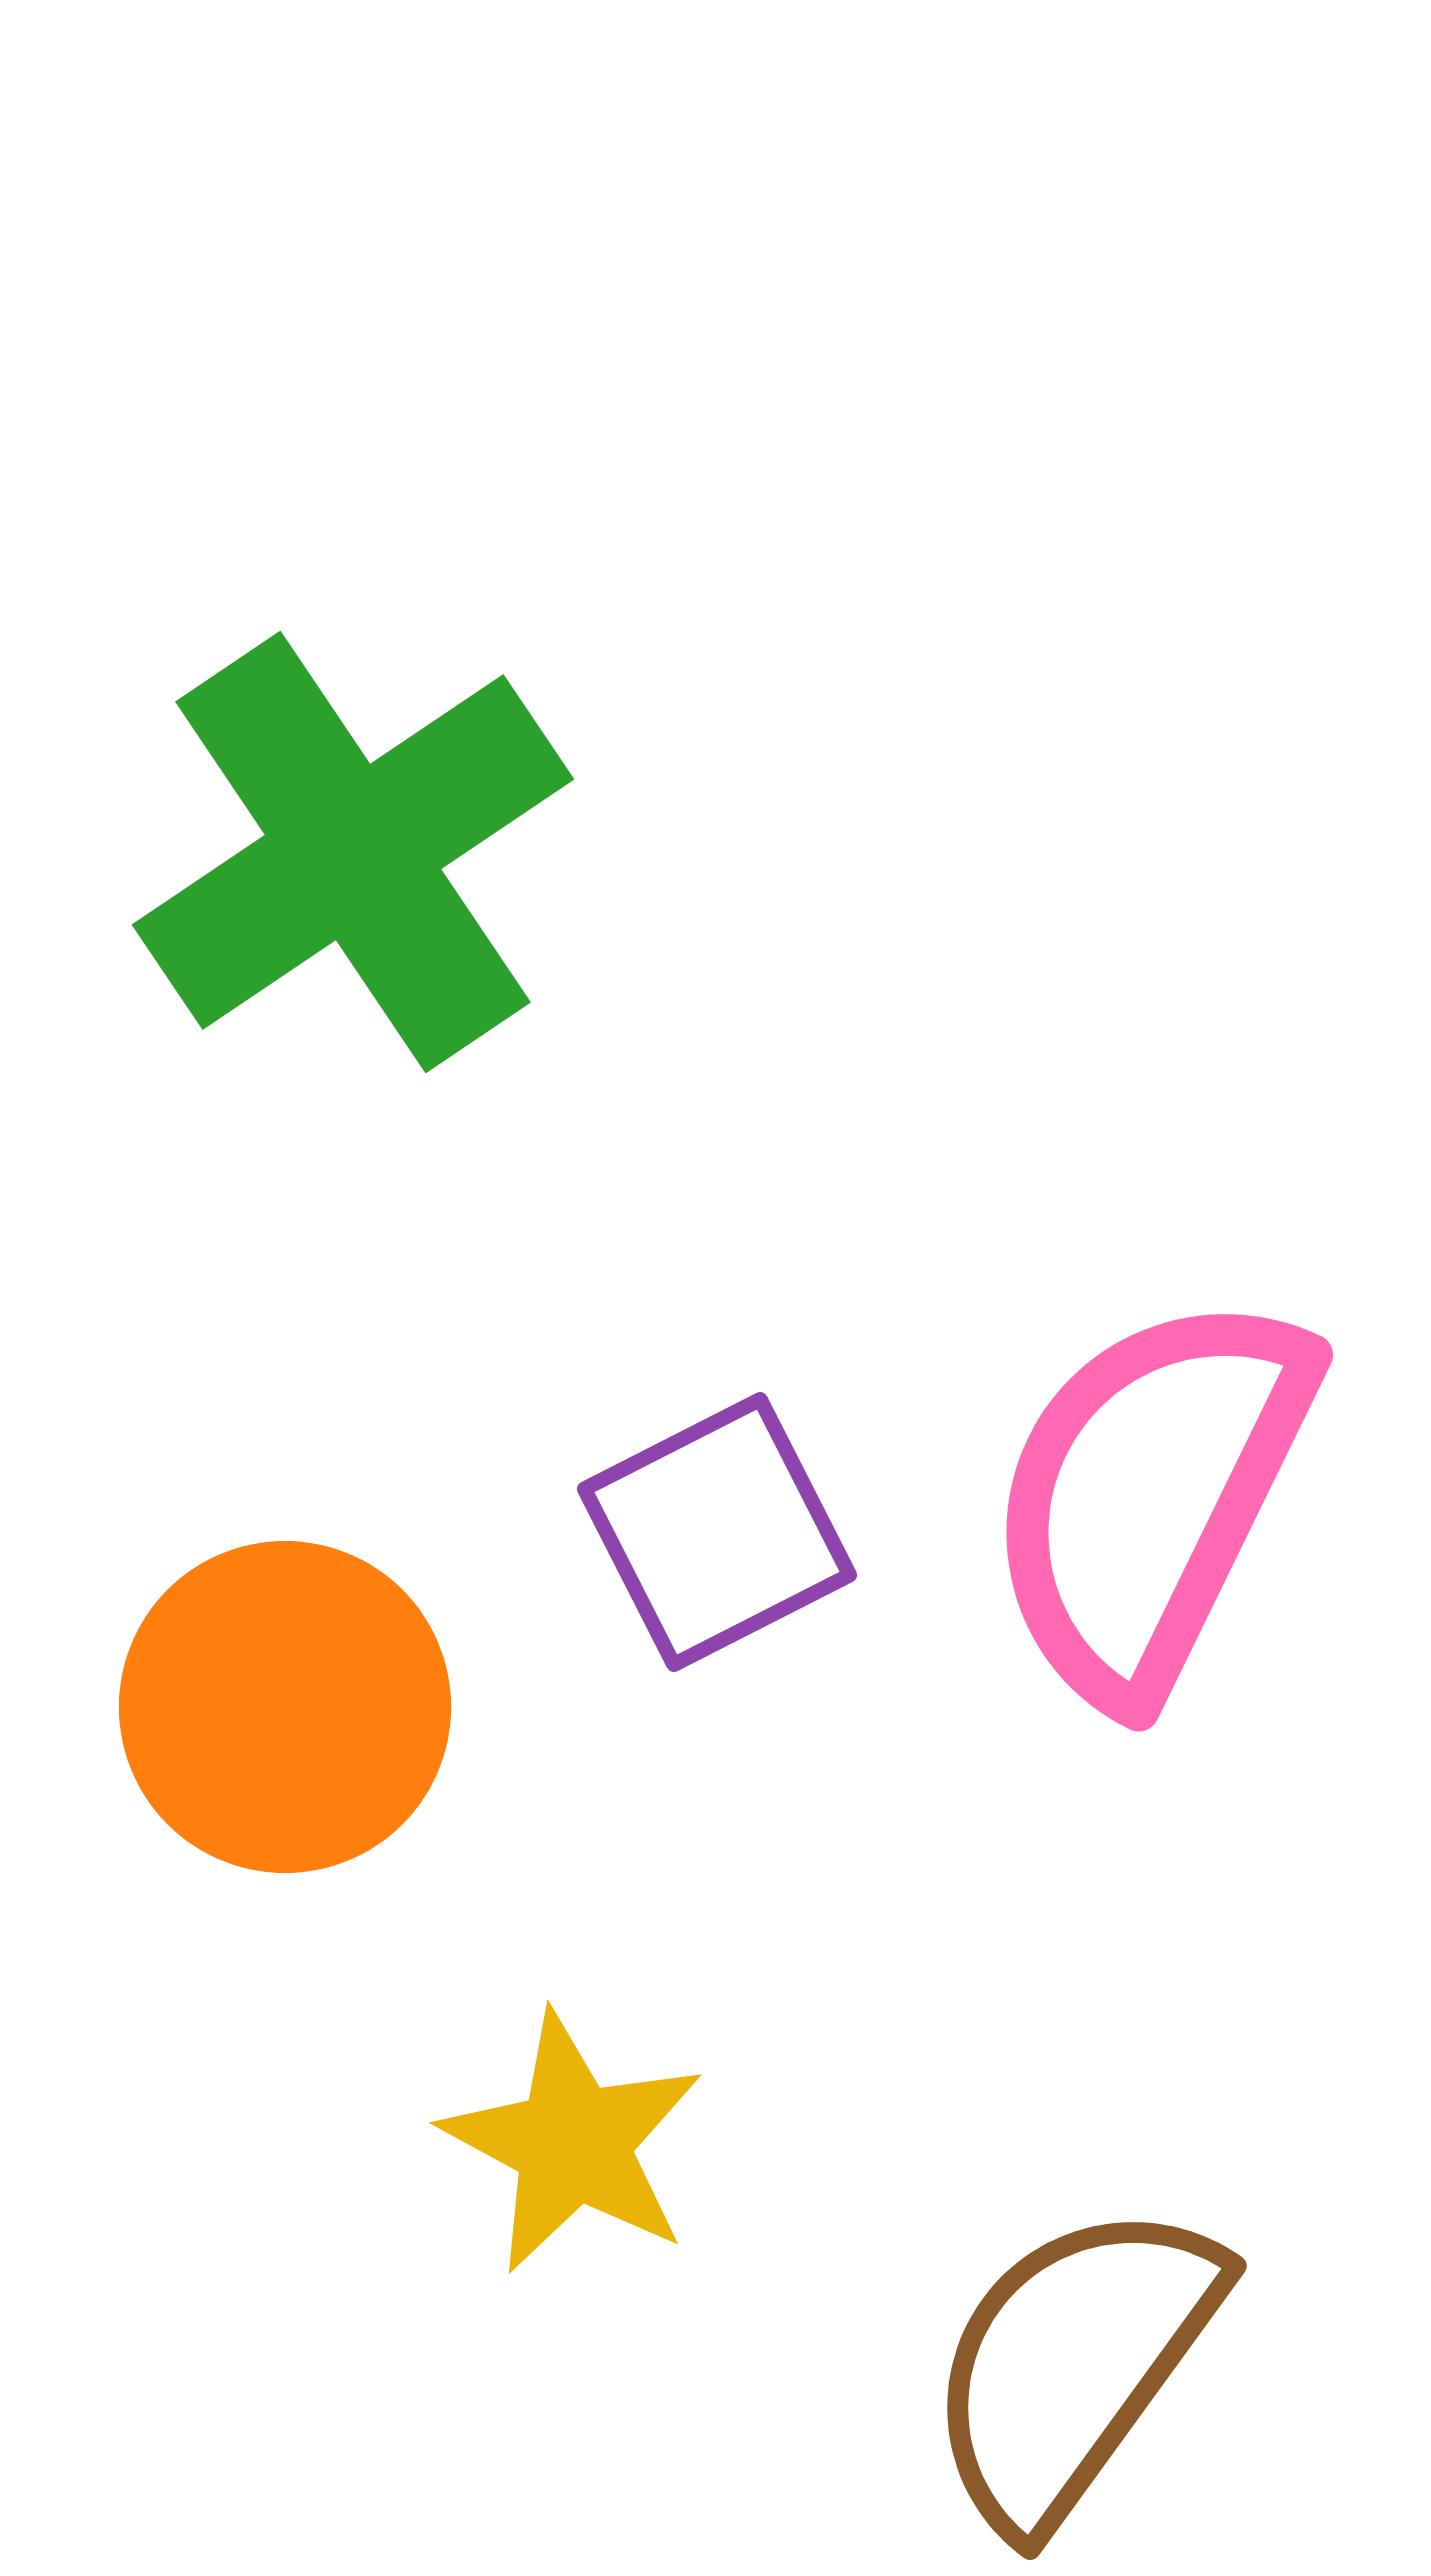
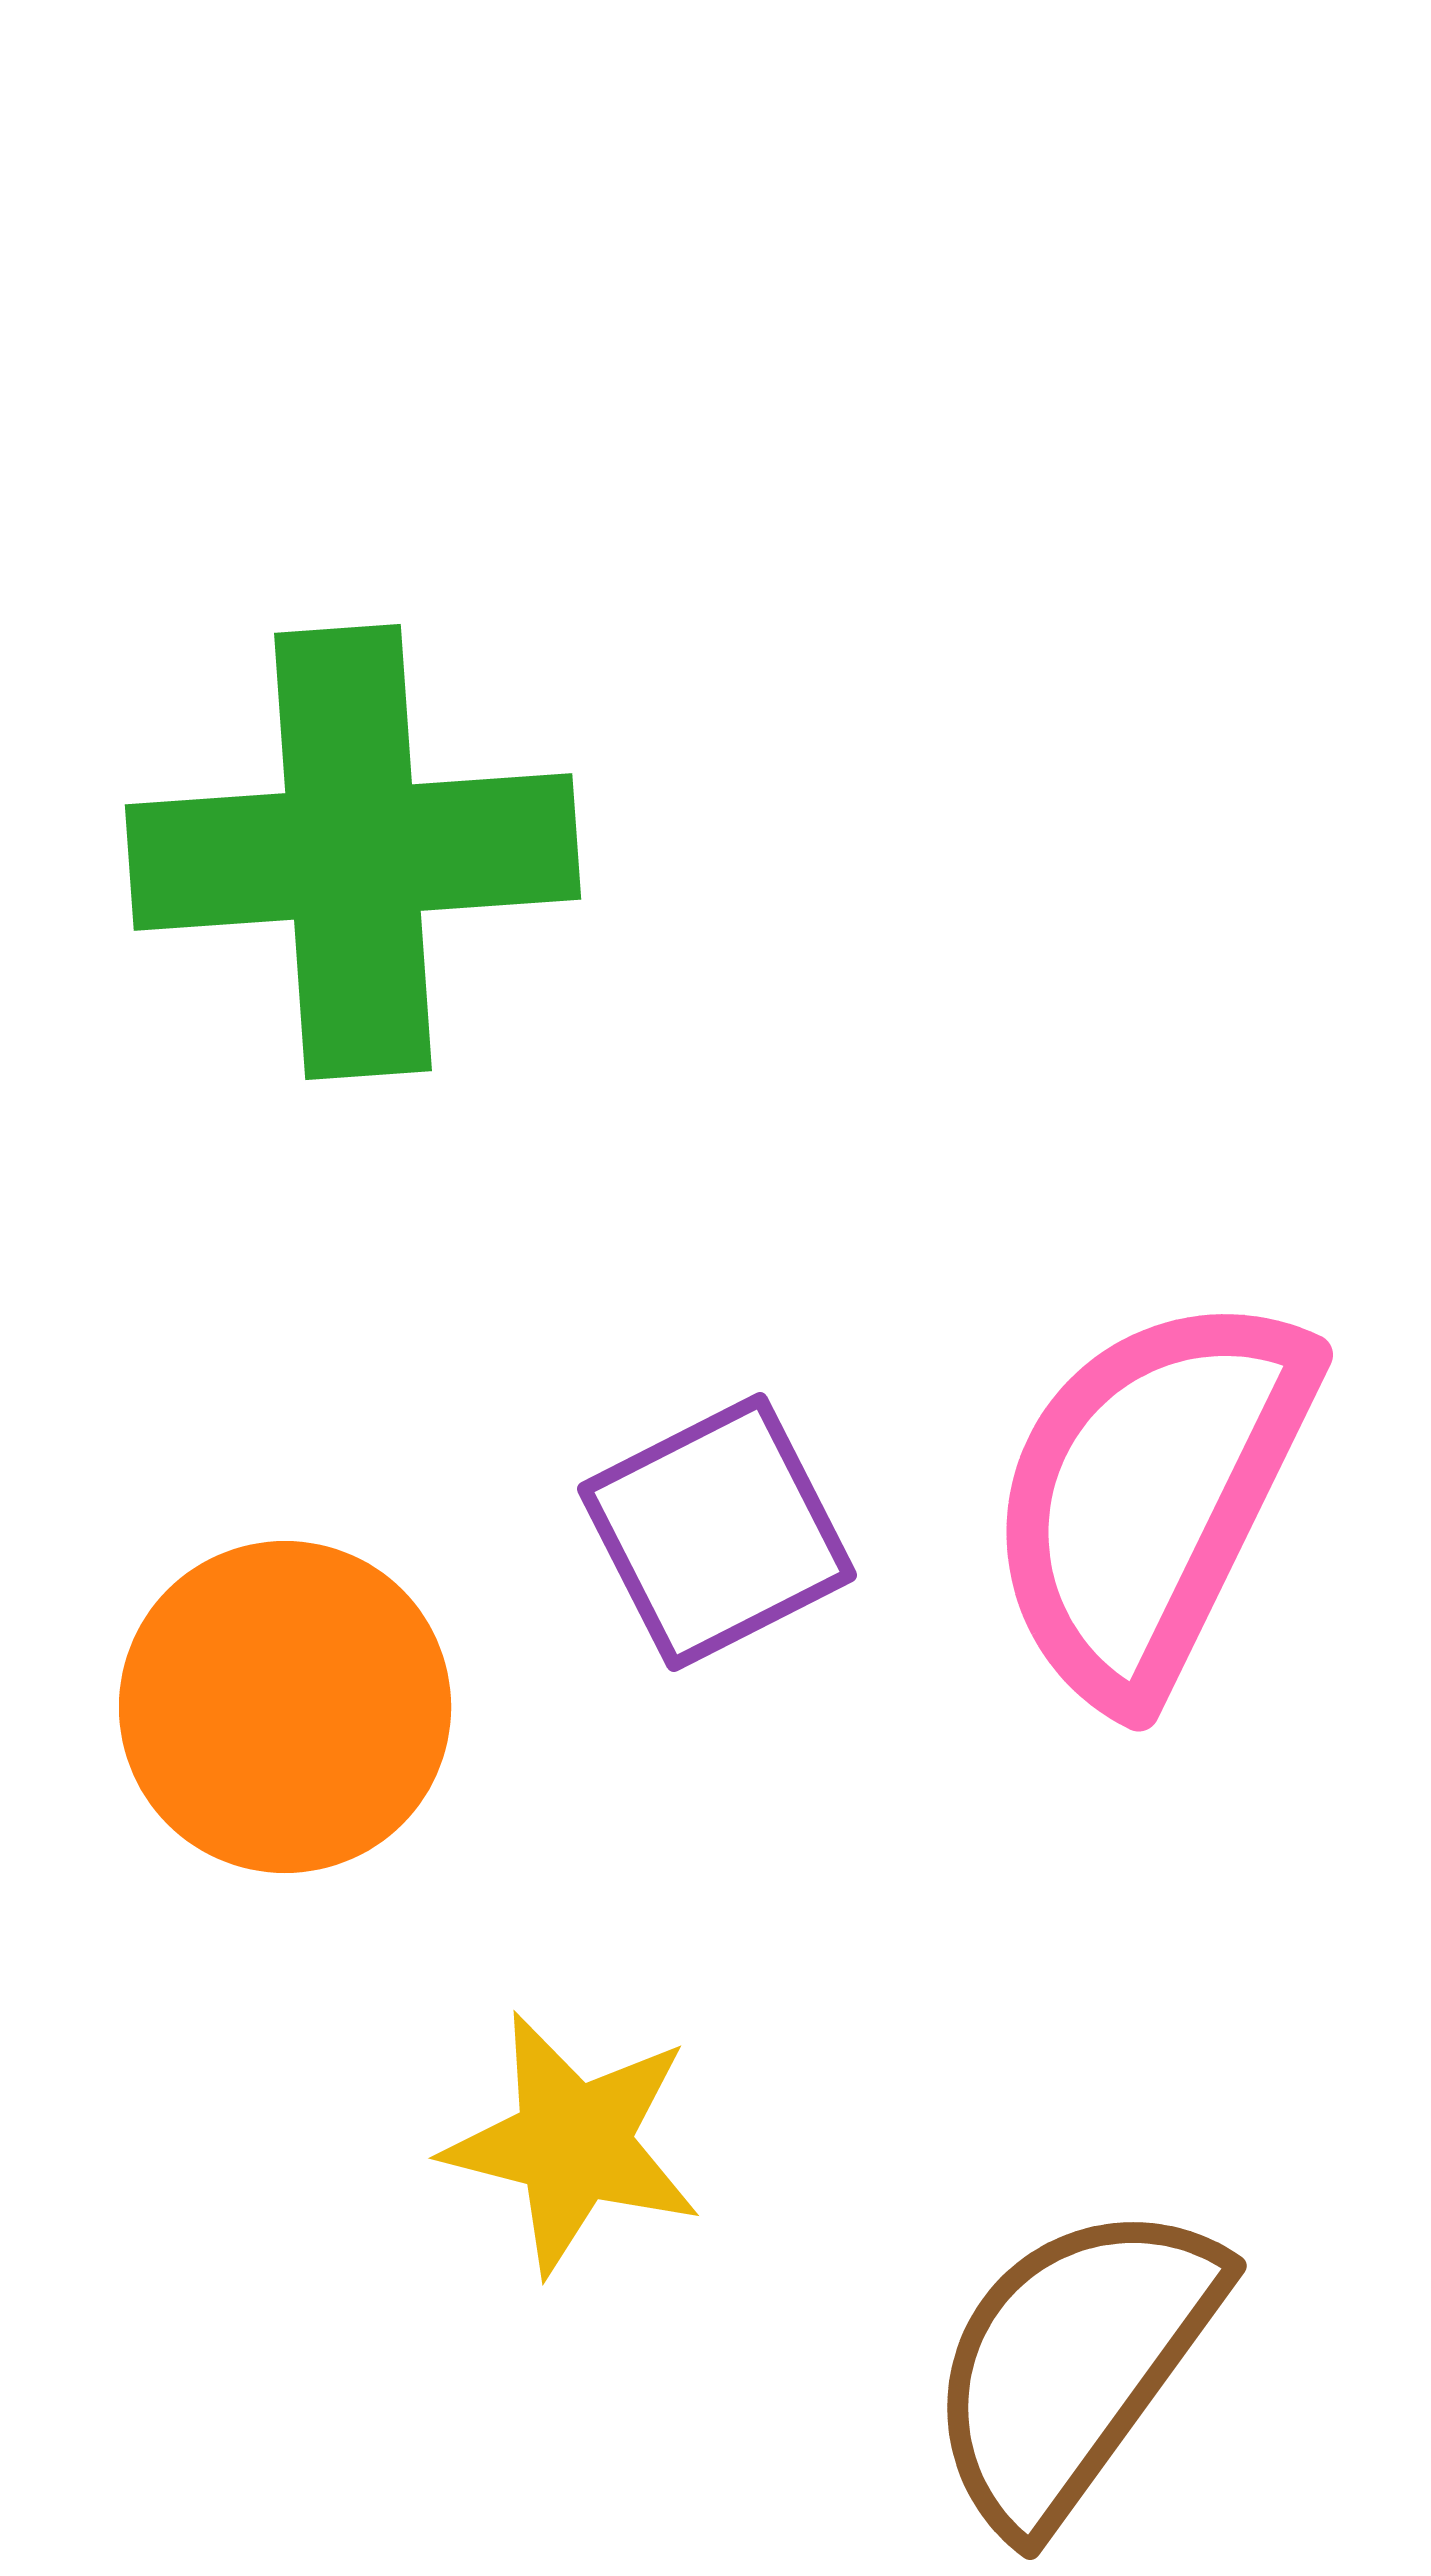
green cross: rotated 30 degrees clockwise
yellow star: rotated 14 degrees counterclockwise
